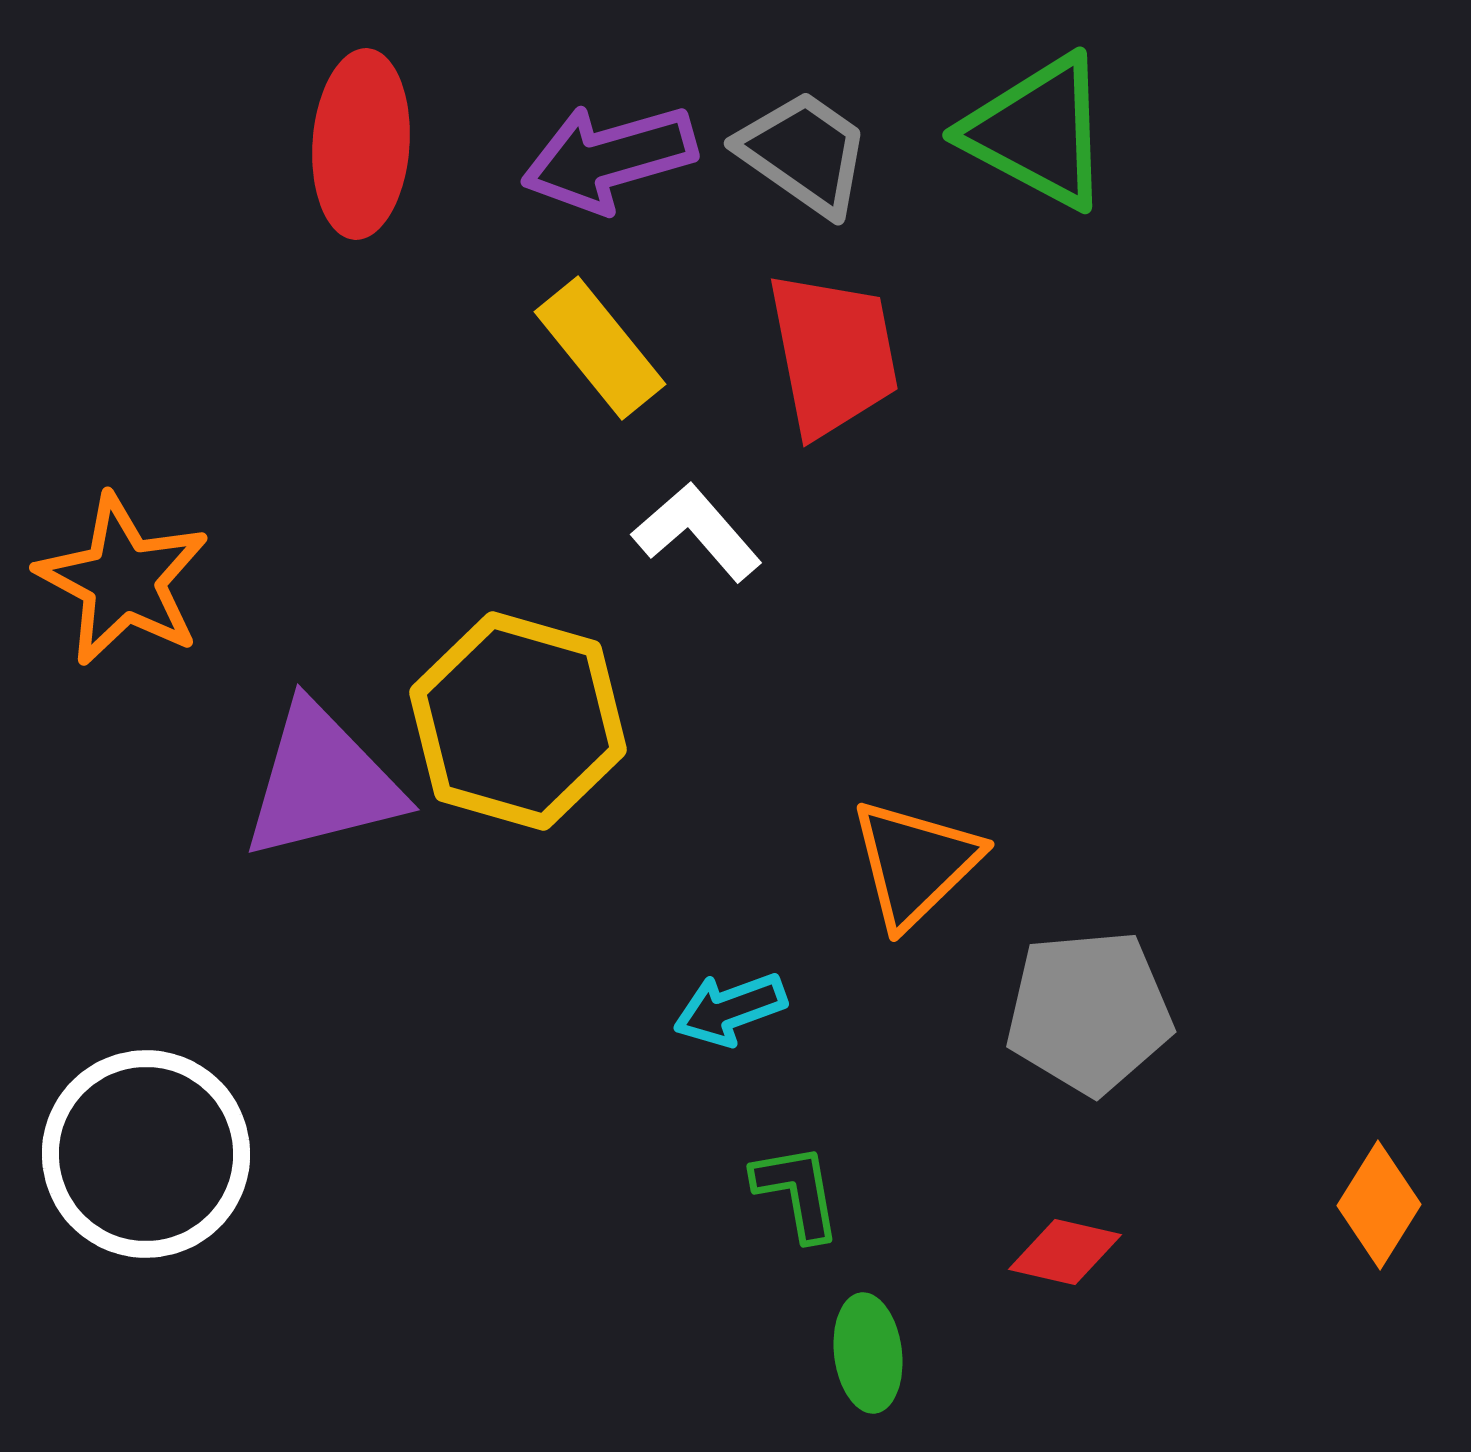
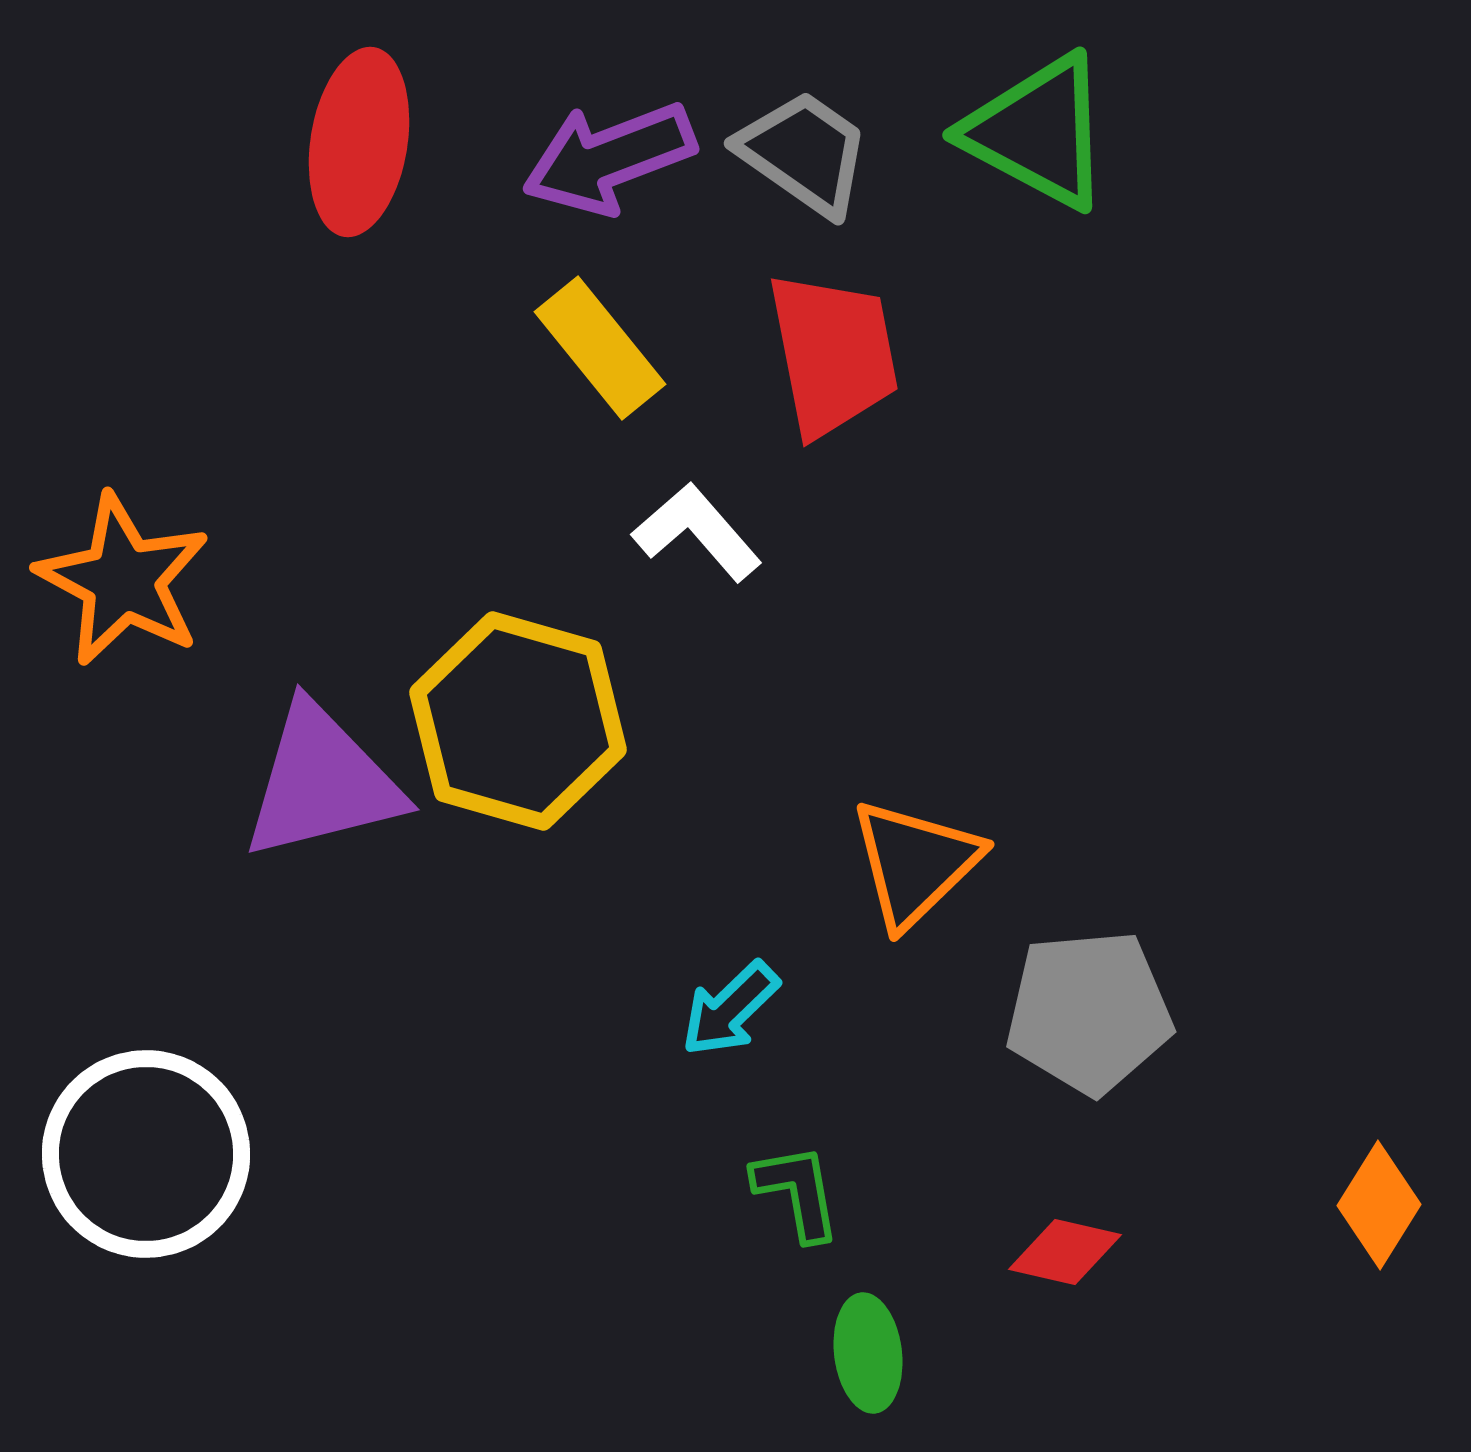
red ellipse: moved 2 px left, 2 px up; rotated 5 degrees clockwise
purple arrow: rotated 5 degrees counterclockwise
cyan arrow: rotated 24 degrees counterclockwise
